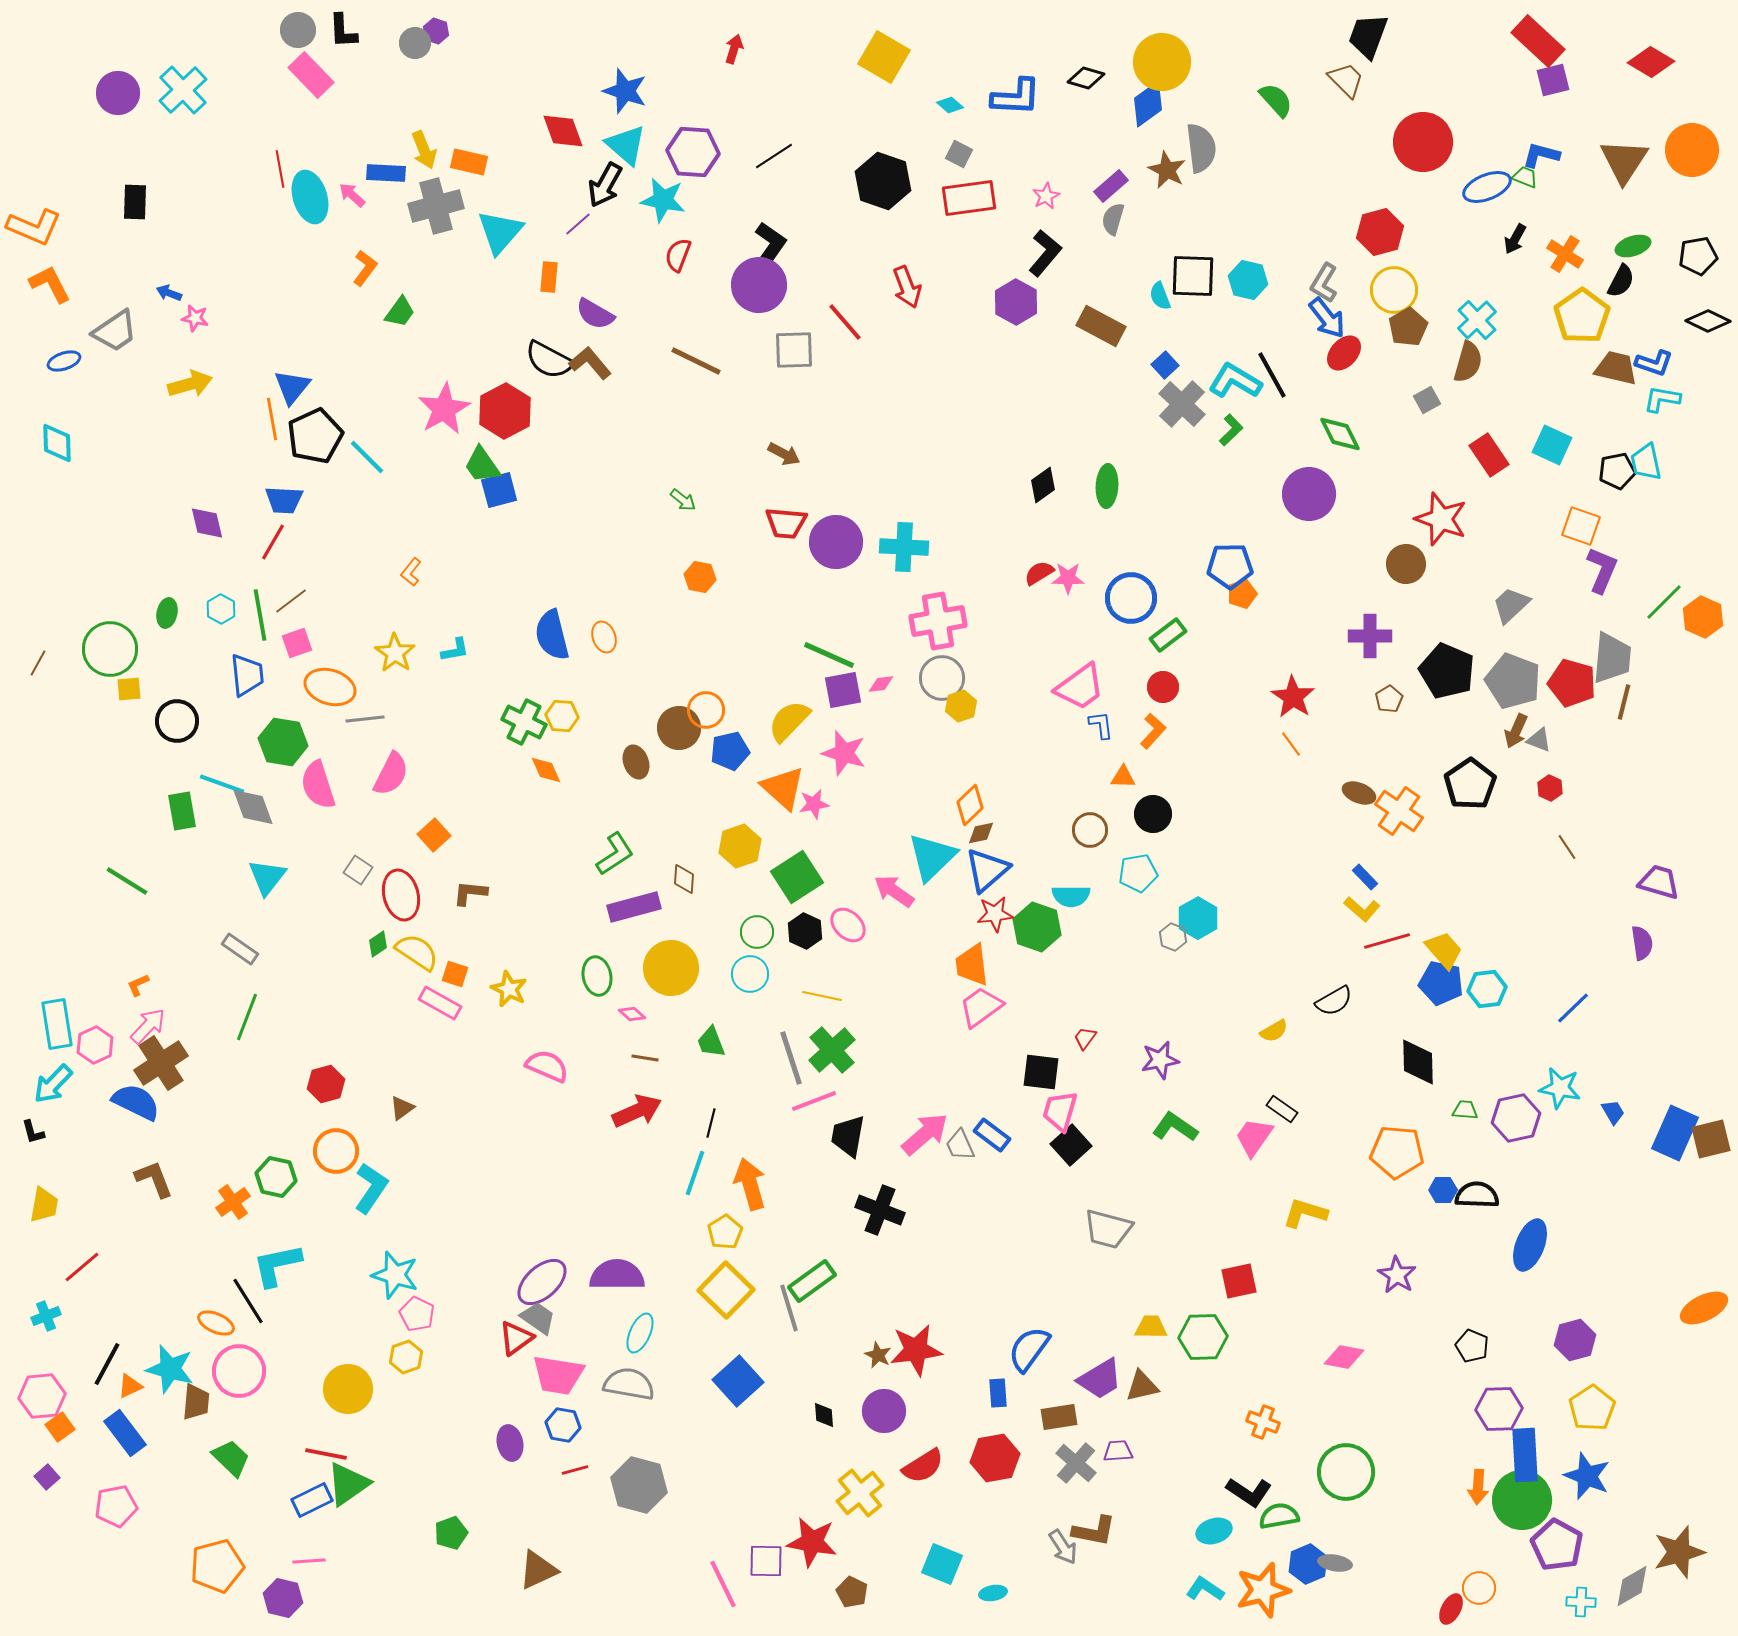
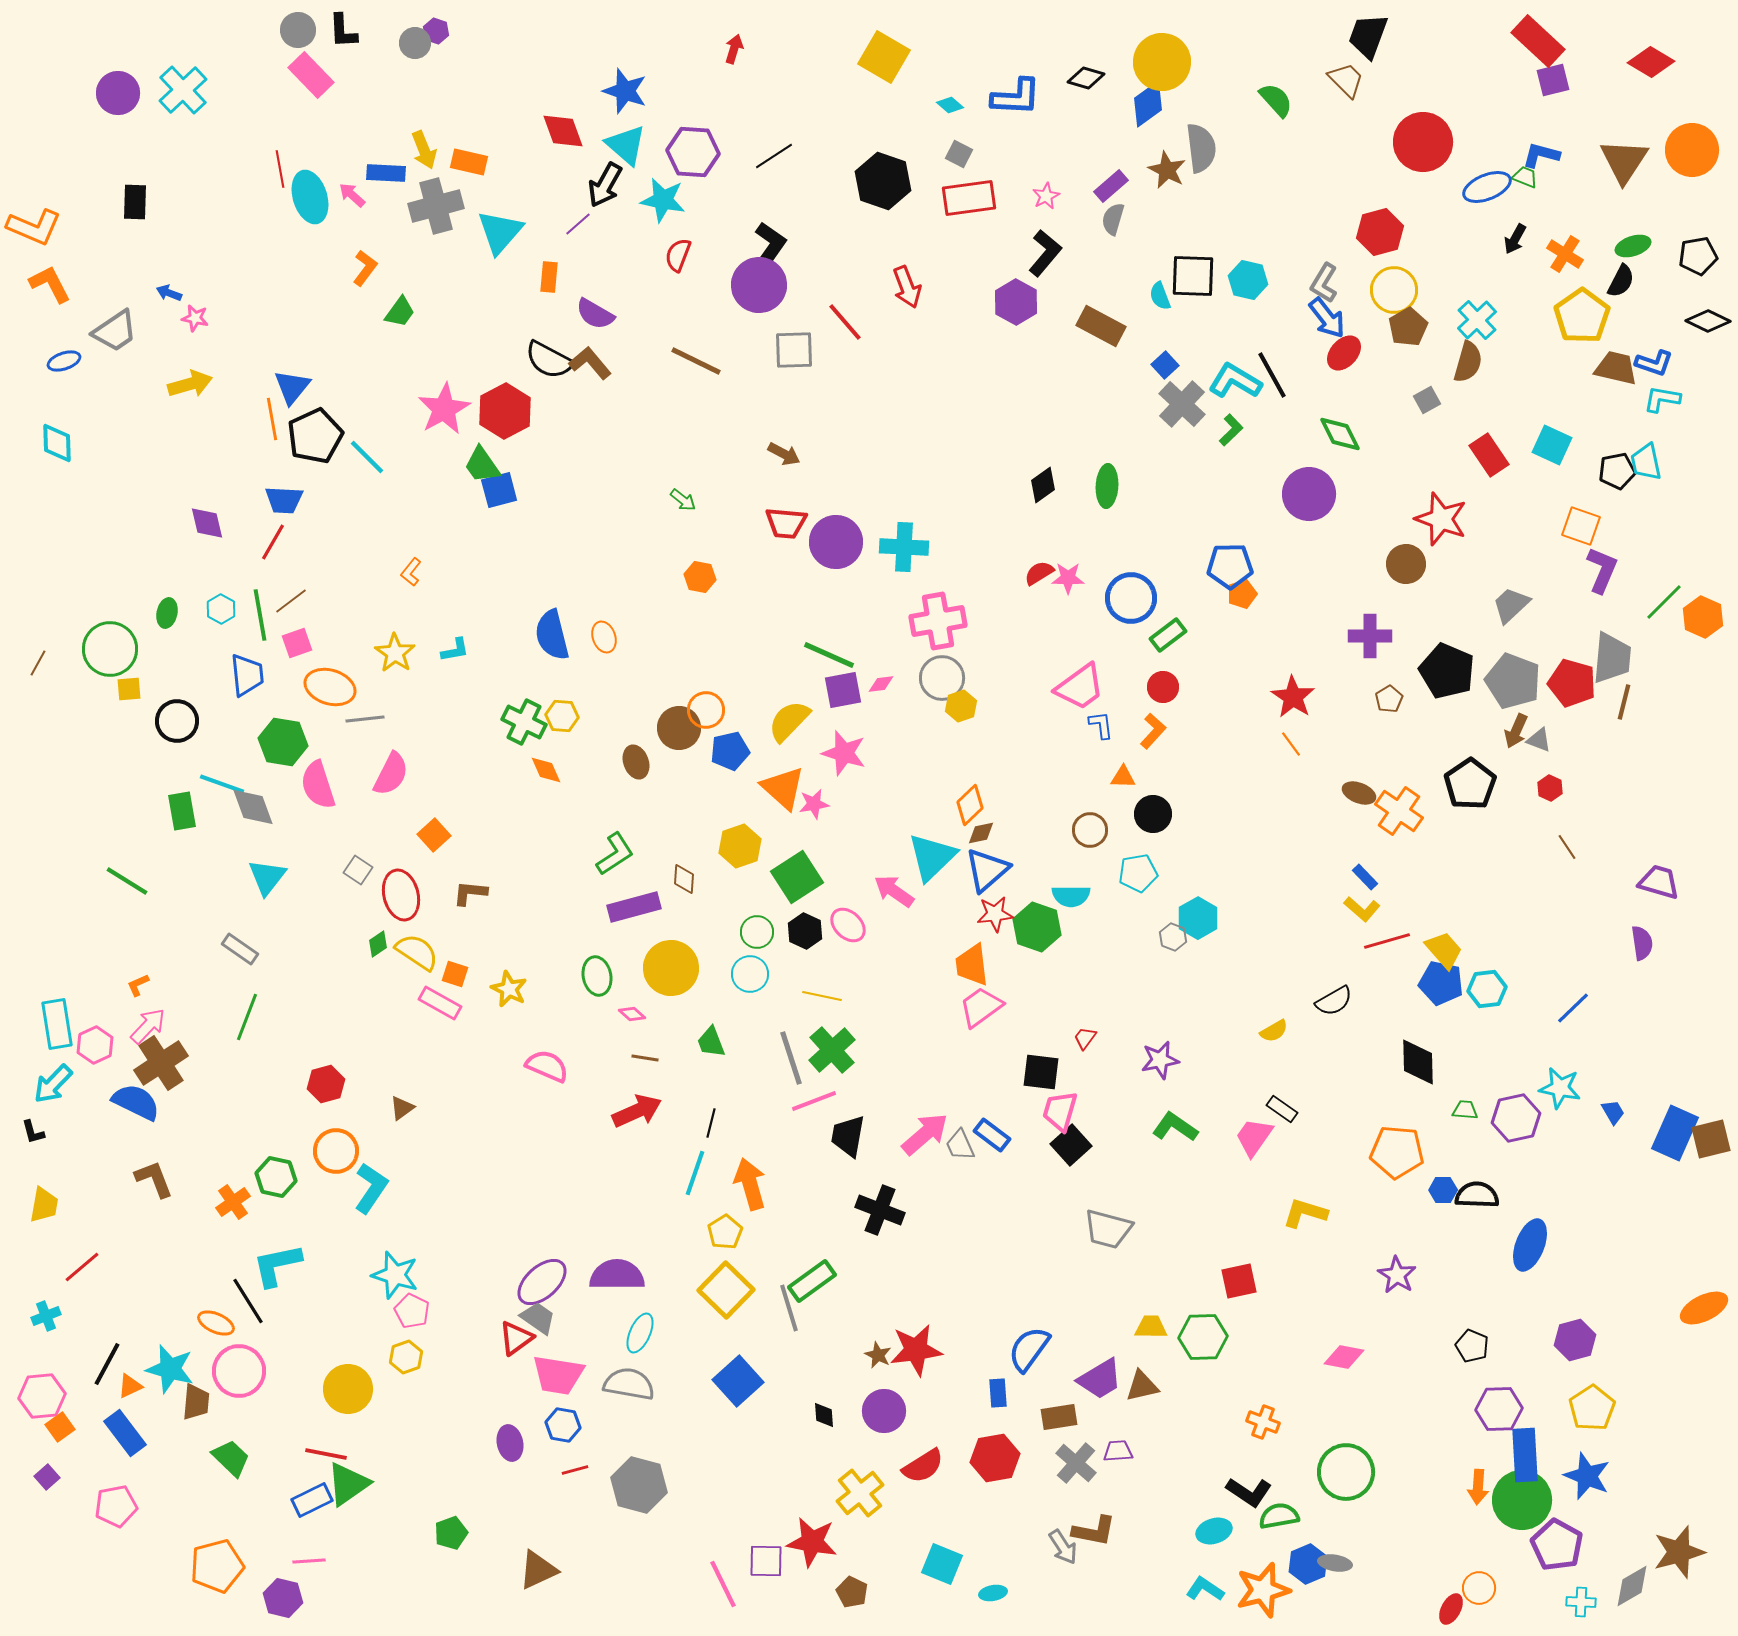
pink pentagon at (417, 1314): moved 5 px left, 3 px up
